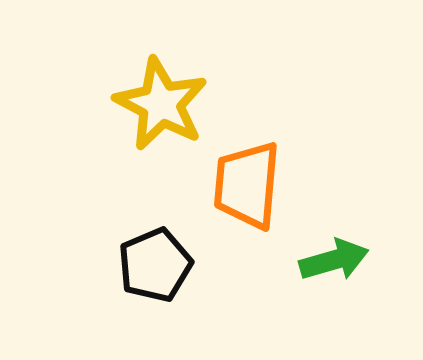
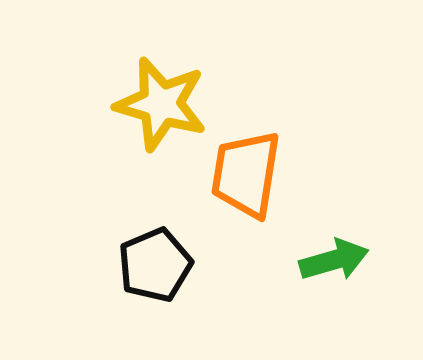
yellow star: rotated 12 degrees counterclockwise
orange trapezoid: moved 1 px left, 11 px up; rotated 4 degrees clockwise
